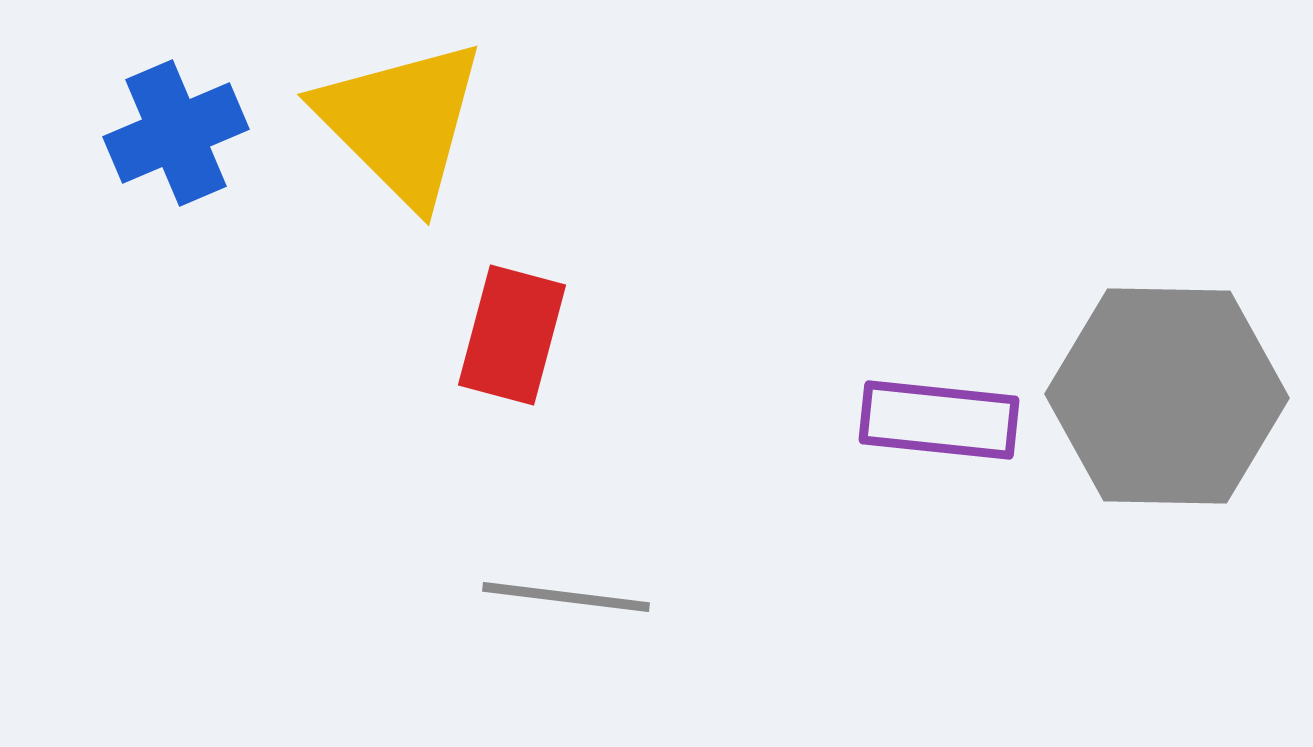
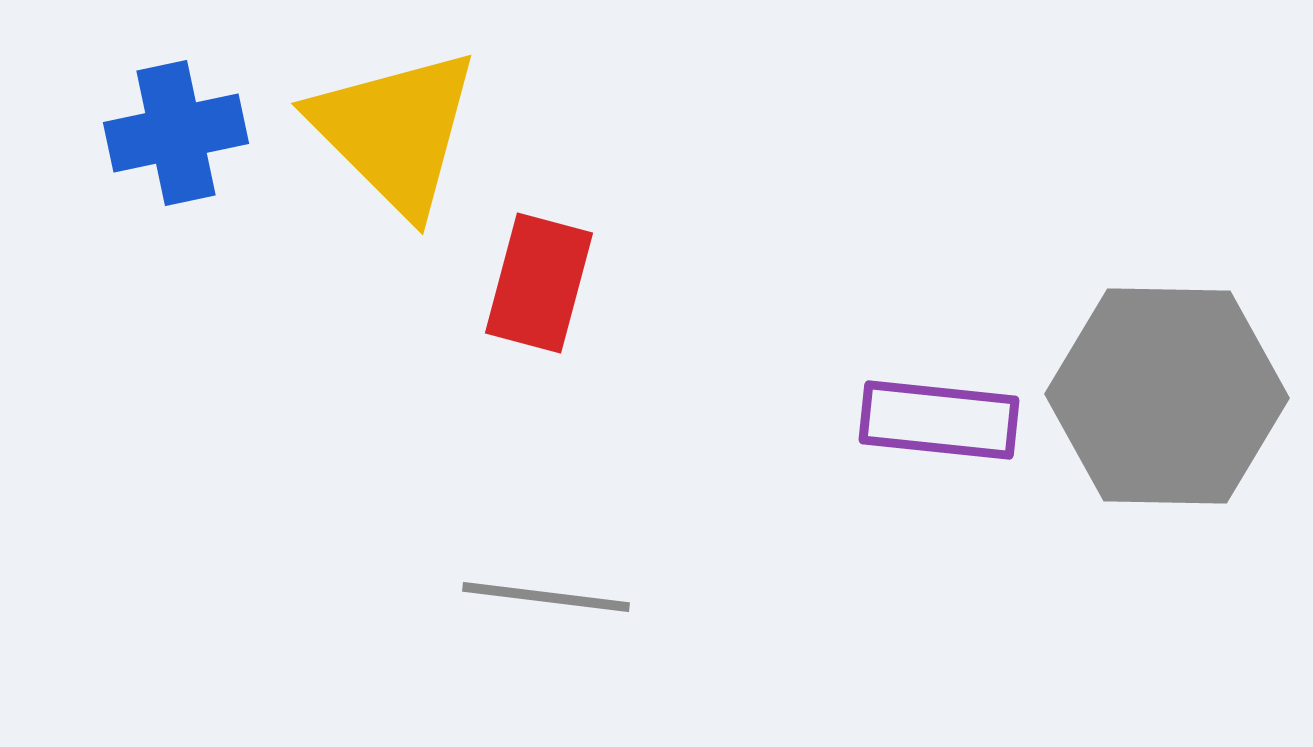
yellow triangle: moved 6 px left, 9 px down
blue cross: rotated 11 degrees clockwise
red rectangle: moved 27 px right, 52 px up
gray line: moved 20 px left
